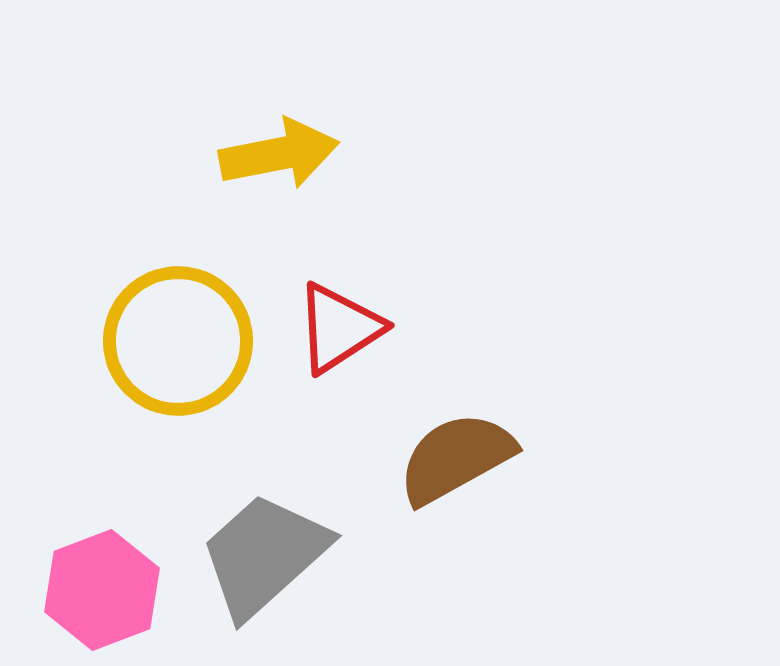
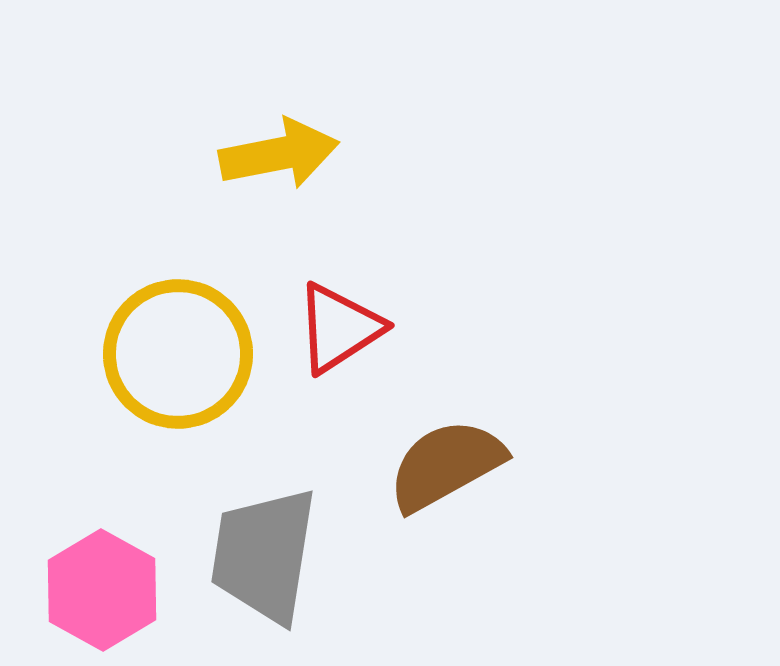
yellow circle: moved 13 px down
brown semicircle: moved 10 px left, 7 px down
gray trapezoid: rotated 39 degrees counterclockwise
pink hexagon: rotated 10 degrees counterclockwise
